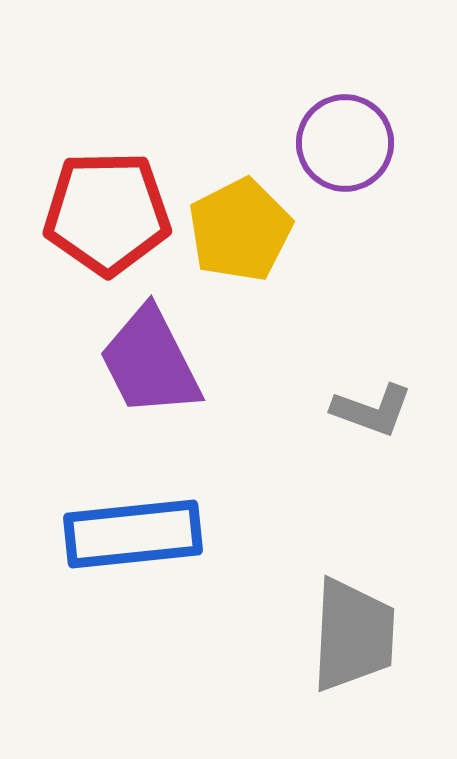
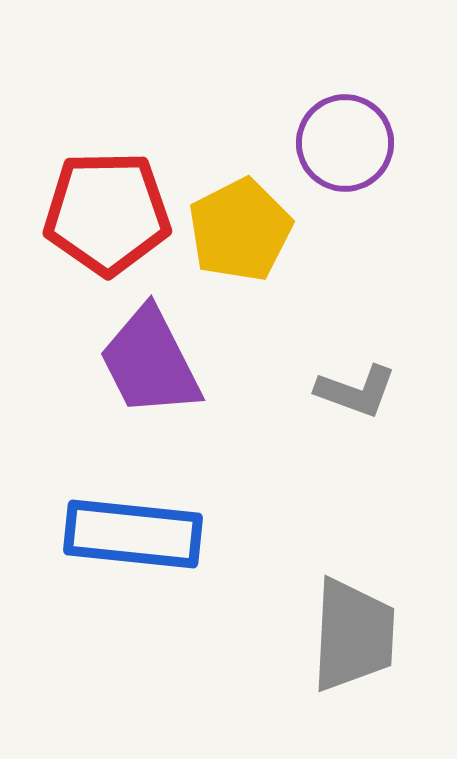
gray L-shape: moved 16 px left, 19 px up
blue rectangle: rotated 12 degrees clockwise
